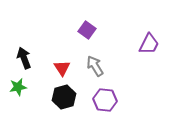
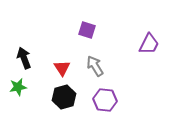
purple square: rotated 18 degrees counterclockwise
